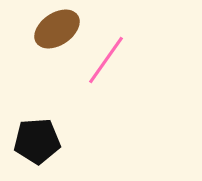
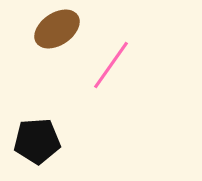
pink line: moved 5 px right, 5 px down
